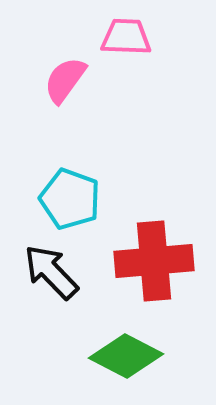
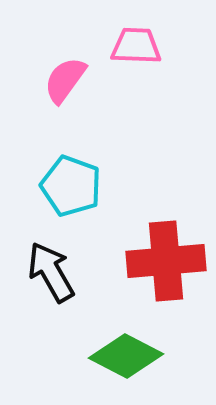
pink trapezoid: moved 10 px right, 9 px down
cyan pentagon: moved 1 px right, 13 px up
red cross: moved 12 px right
black arrow: rotated 14 degrees clockwise
